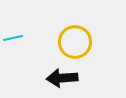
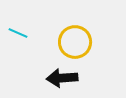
cyan line: moved 5 px right, 5 px up; rotated 36 degrees clockwise
